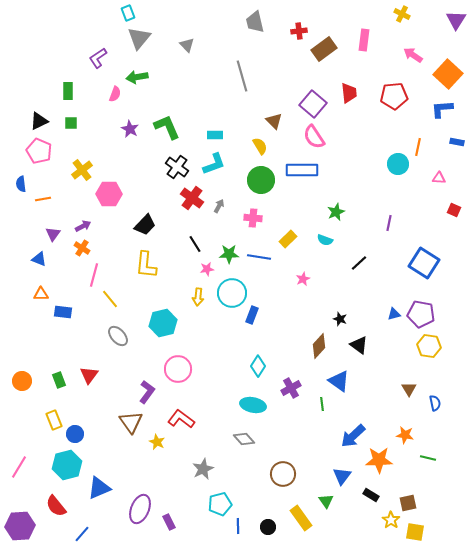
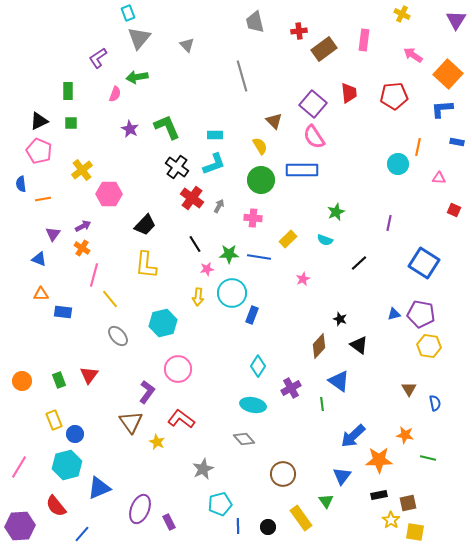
black rectangle at (371, 495): moved 8 px right; rotated 42 degrees counterclockwise
